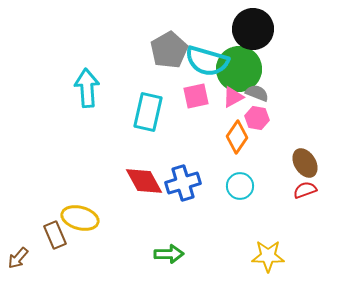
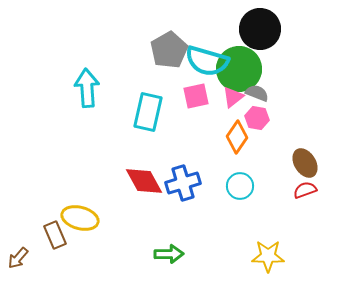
black circle: moved 7 px right
pink triangle: rotated 10 degrees counterclockwise
